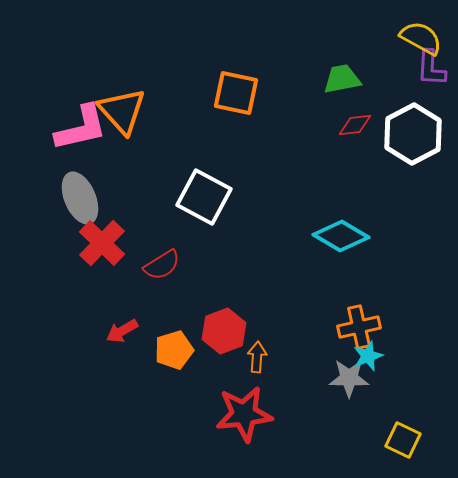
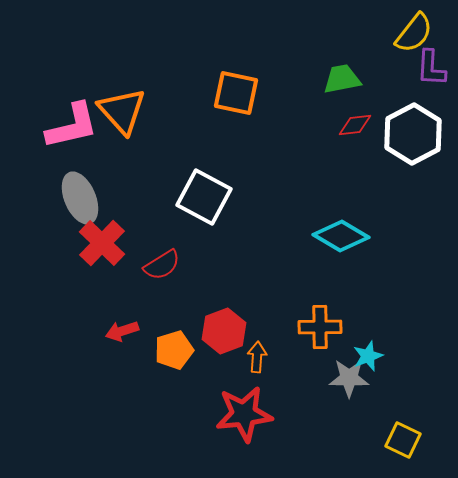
yellow semicircle: moved 7 px left, 5 px up; rotated 99 degrees clockwise
pink L-shape: moved 9 px left, 2 px up
orange cross: moved 39 px left; rotated 12 degrees clockwise
red arrow: rotated 12 degrees clockwise
